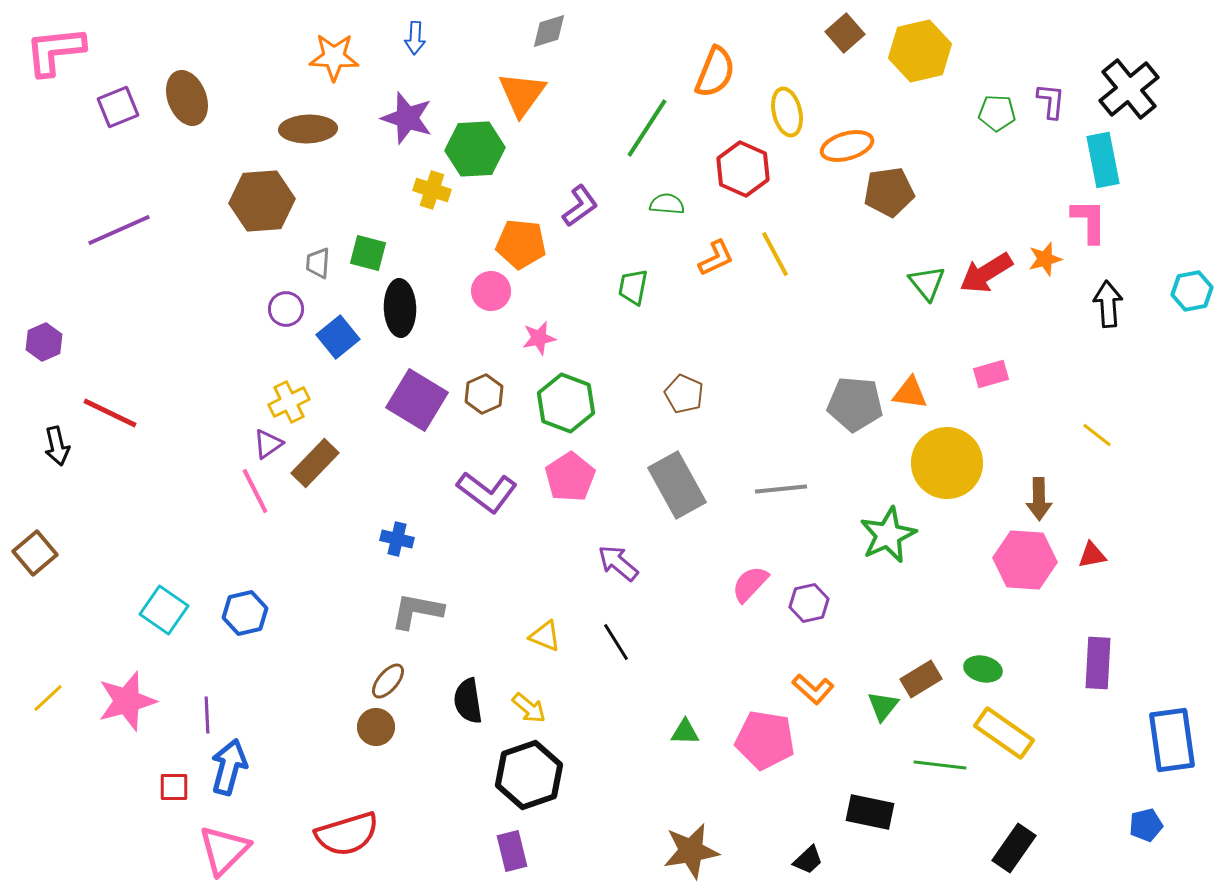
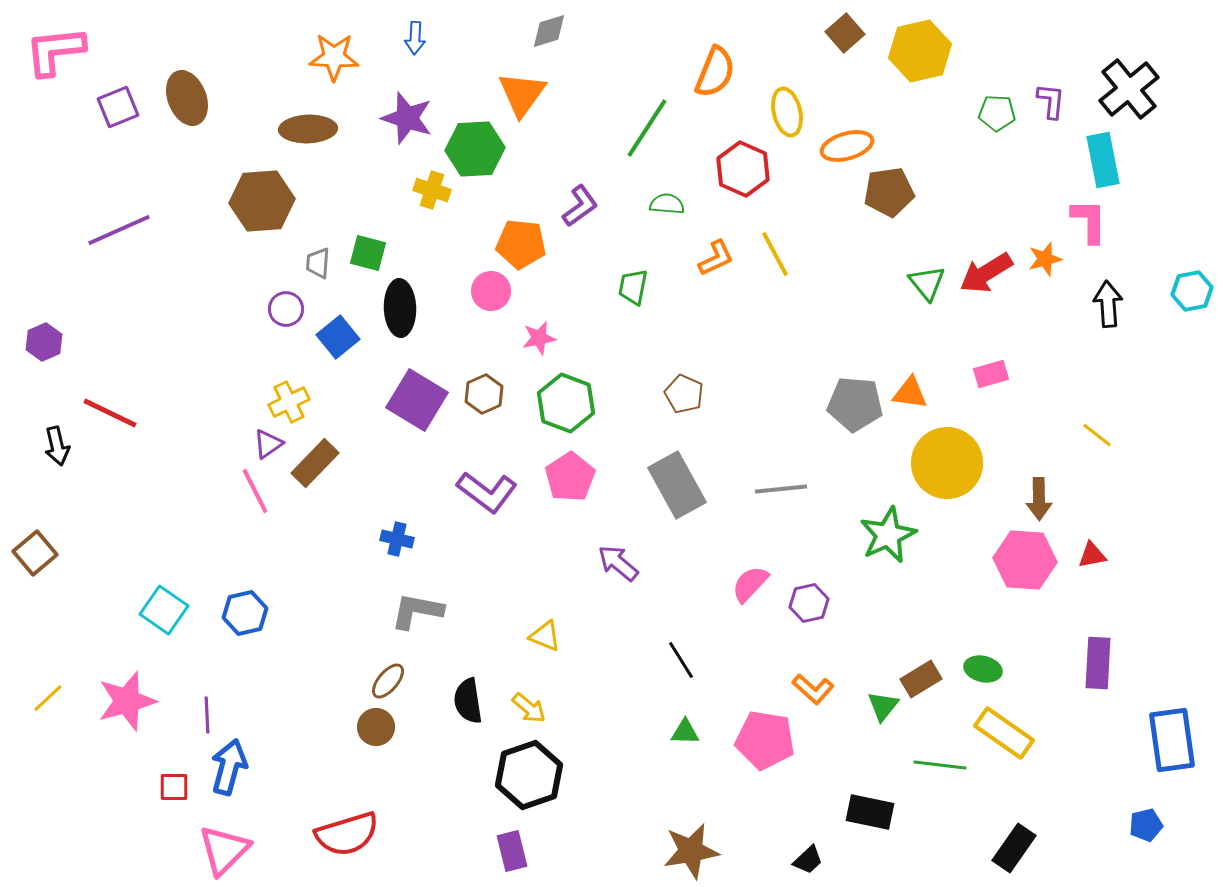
black line at (616, 642): moved 65 px right, 18 px down
